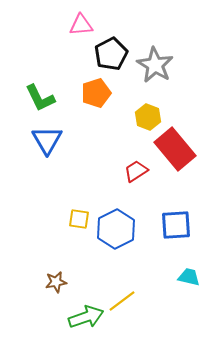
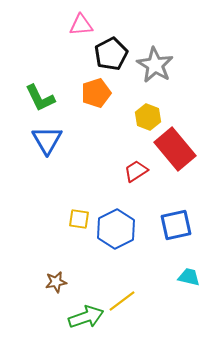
blue square: rotated 8 degrees counterclockwise
